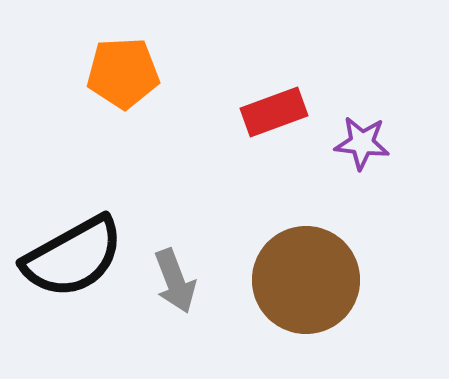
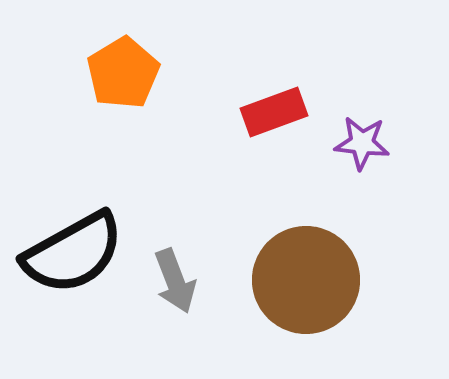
orange pentagon: rotated 28 degrees counterclockwise
black semicircle: moved 4 px up
